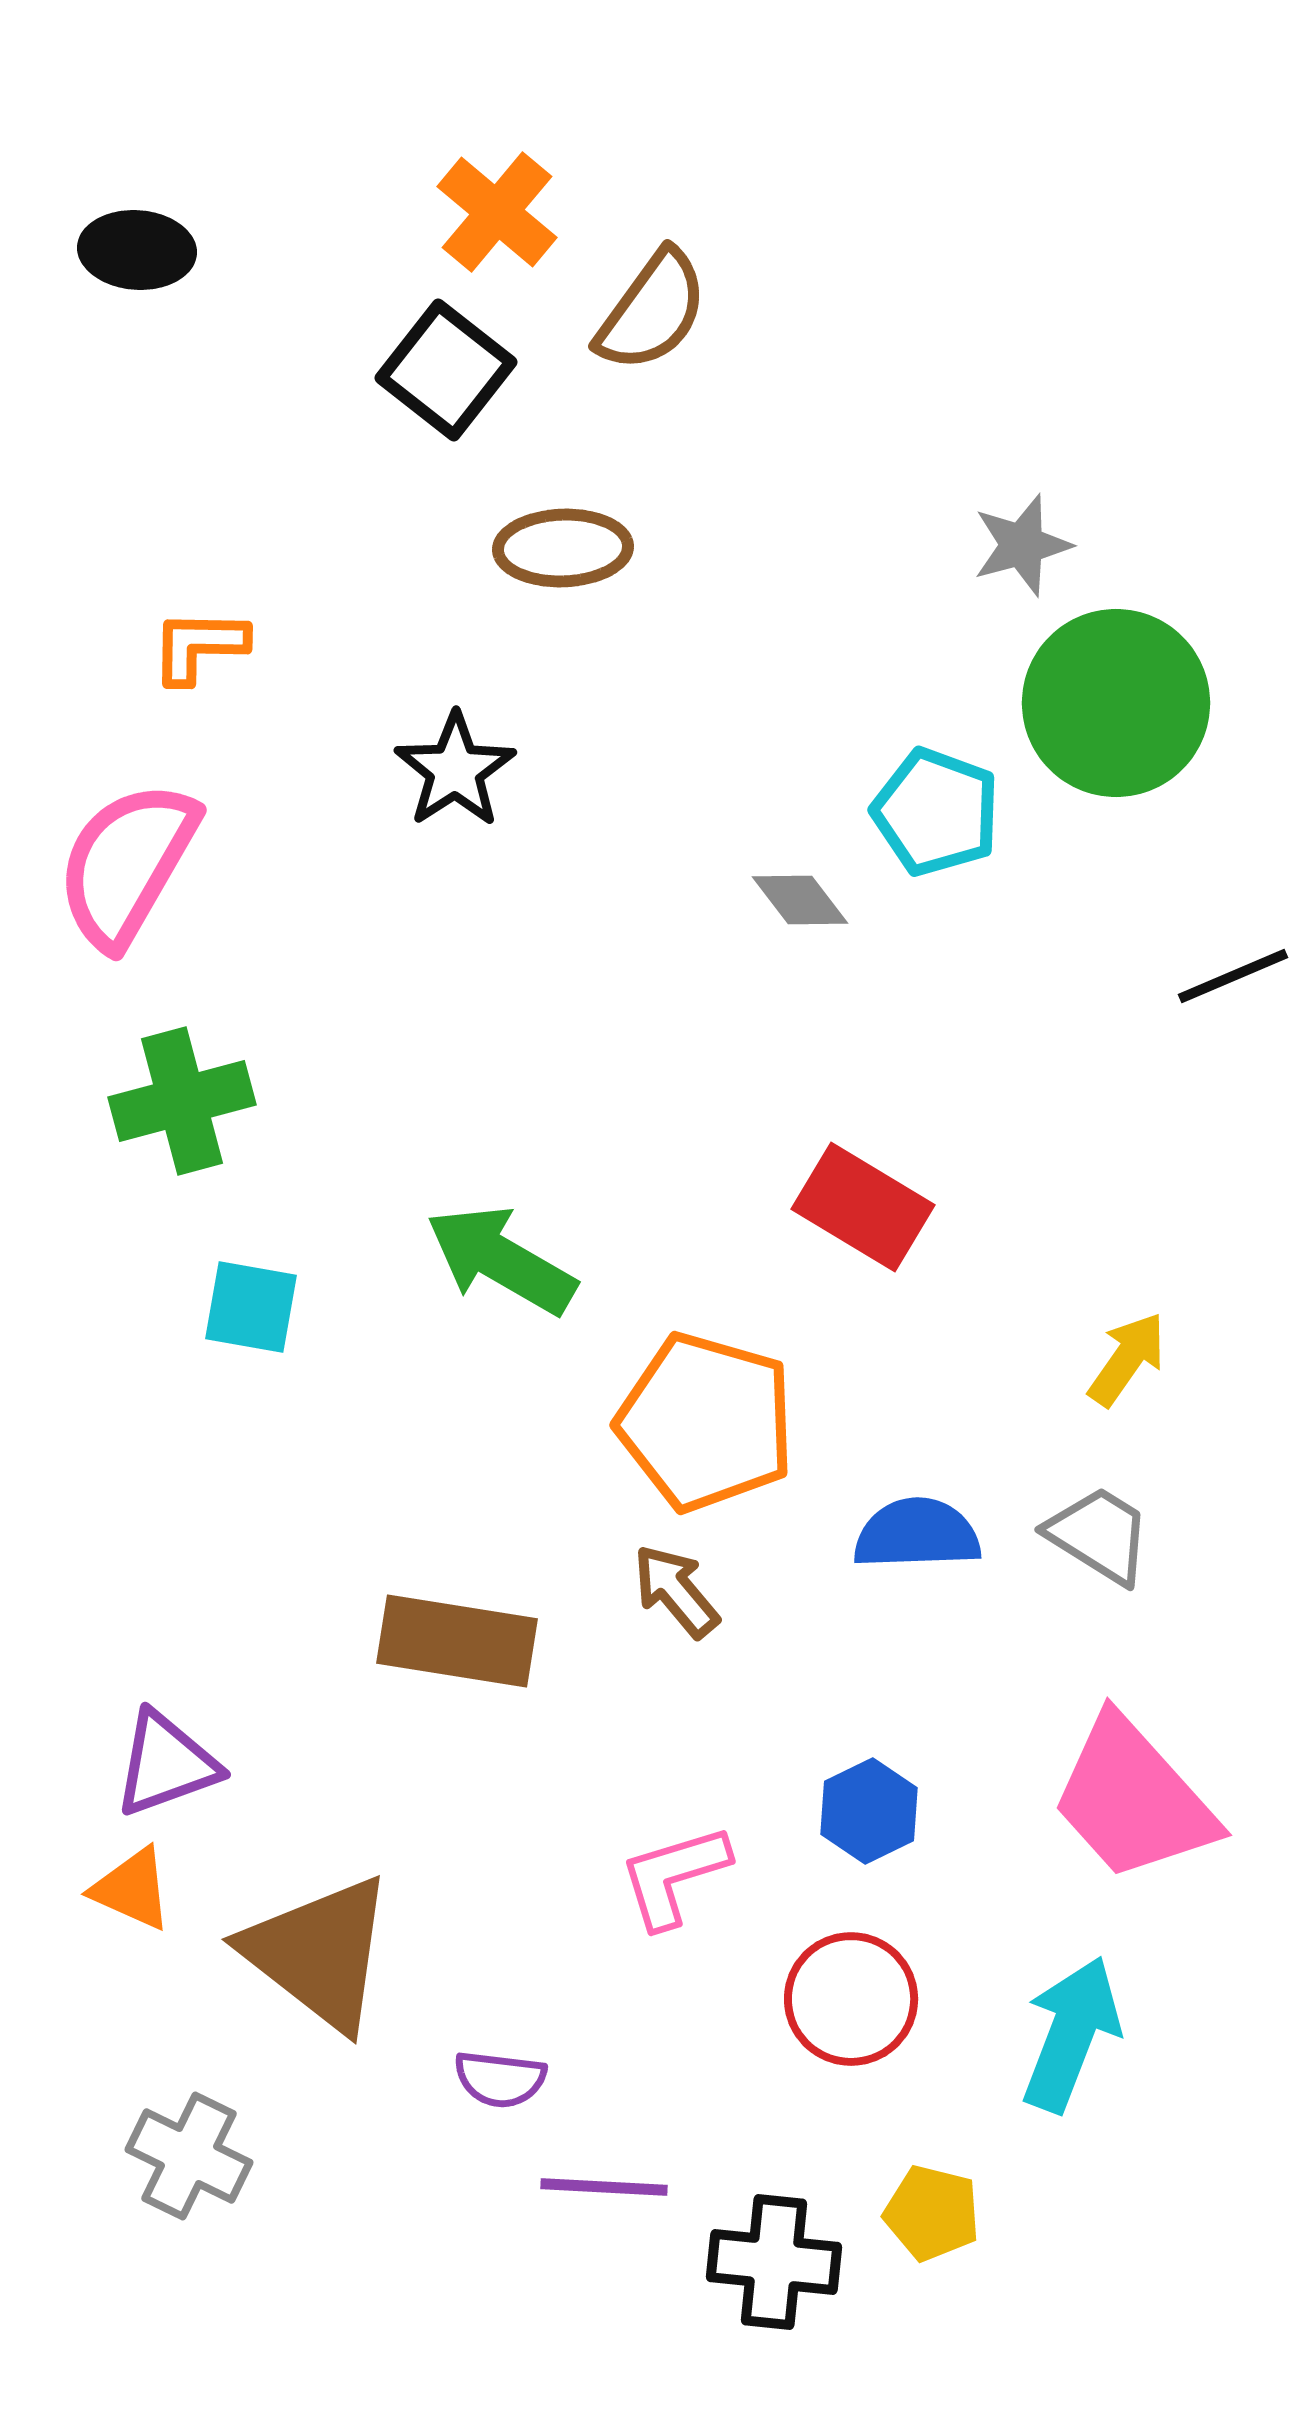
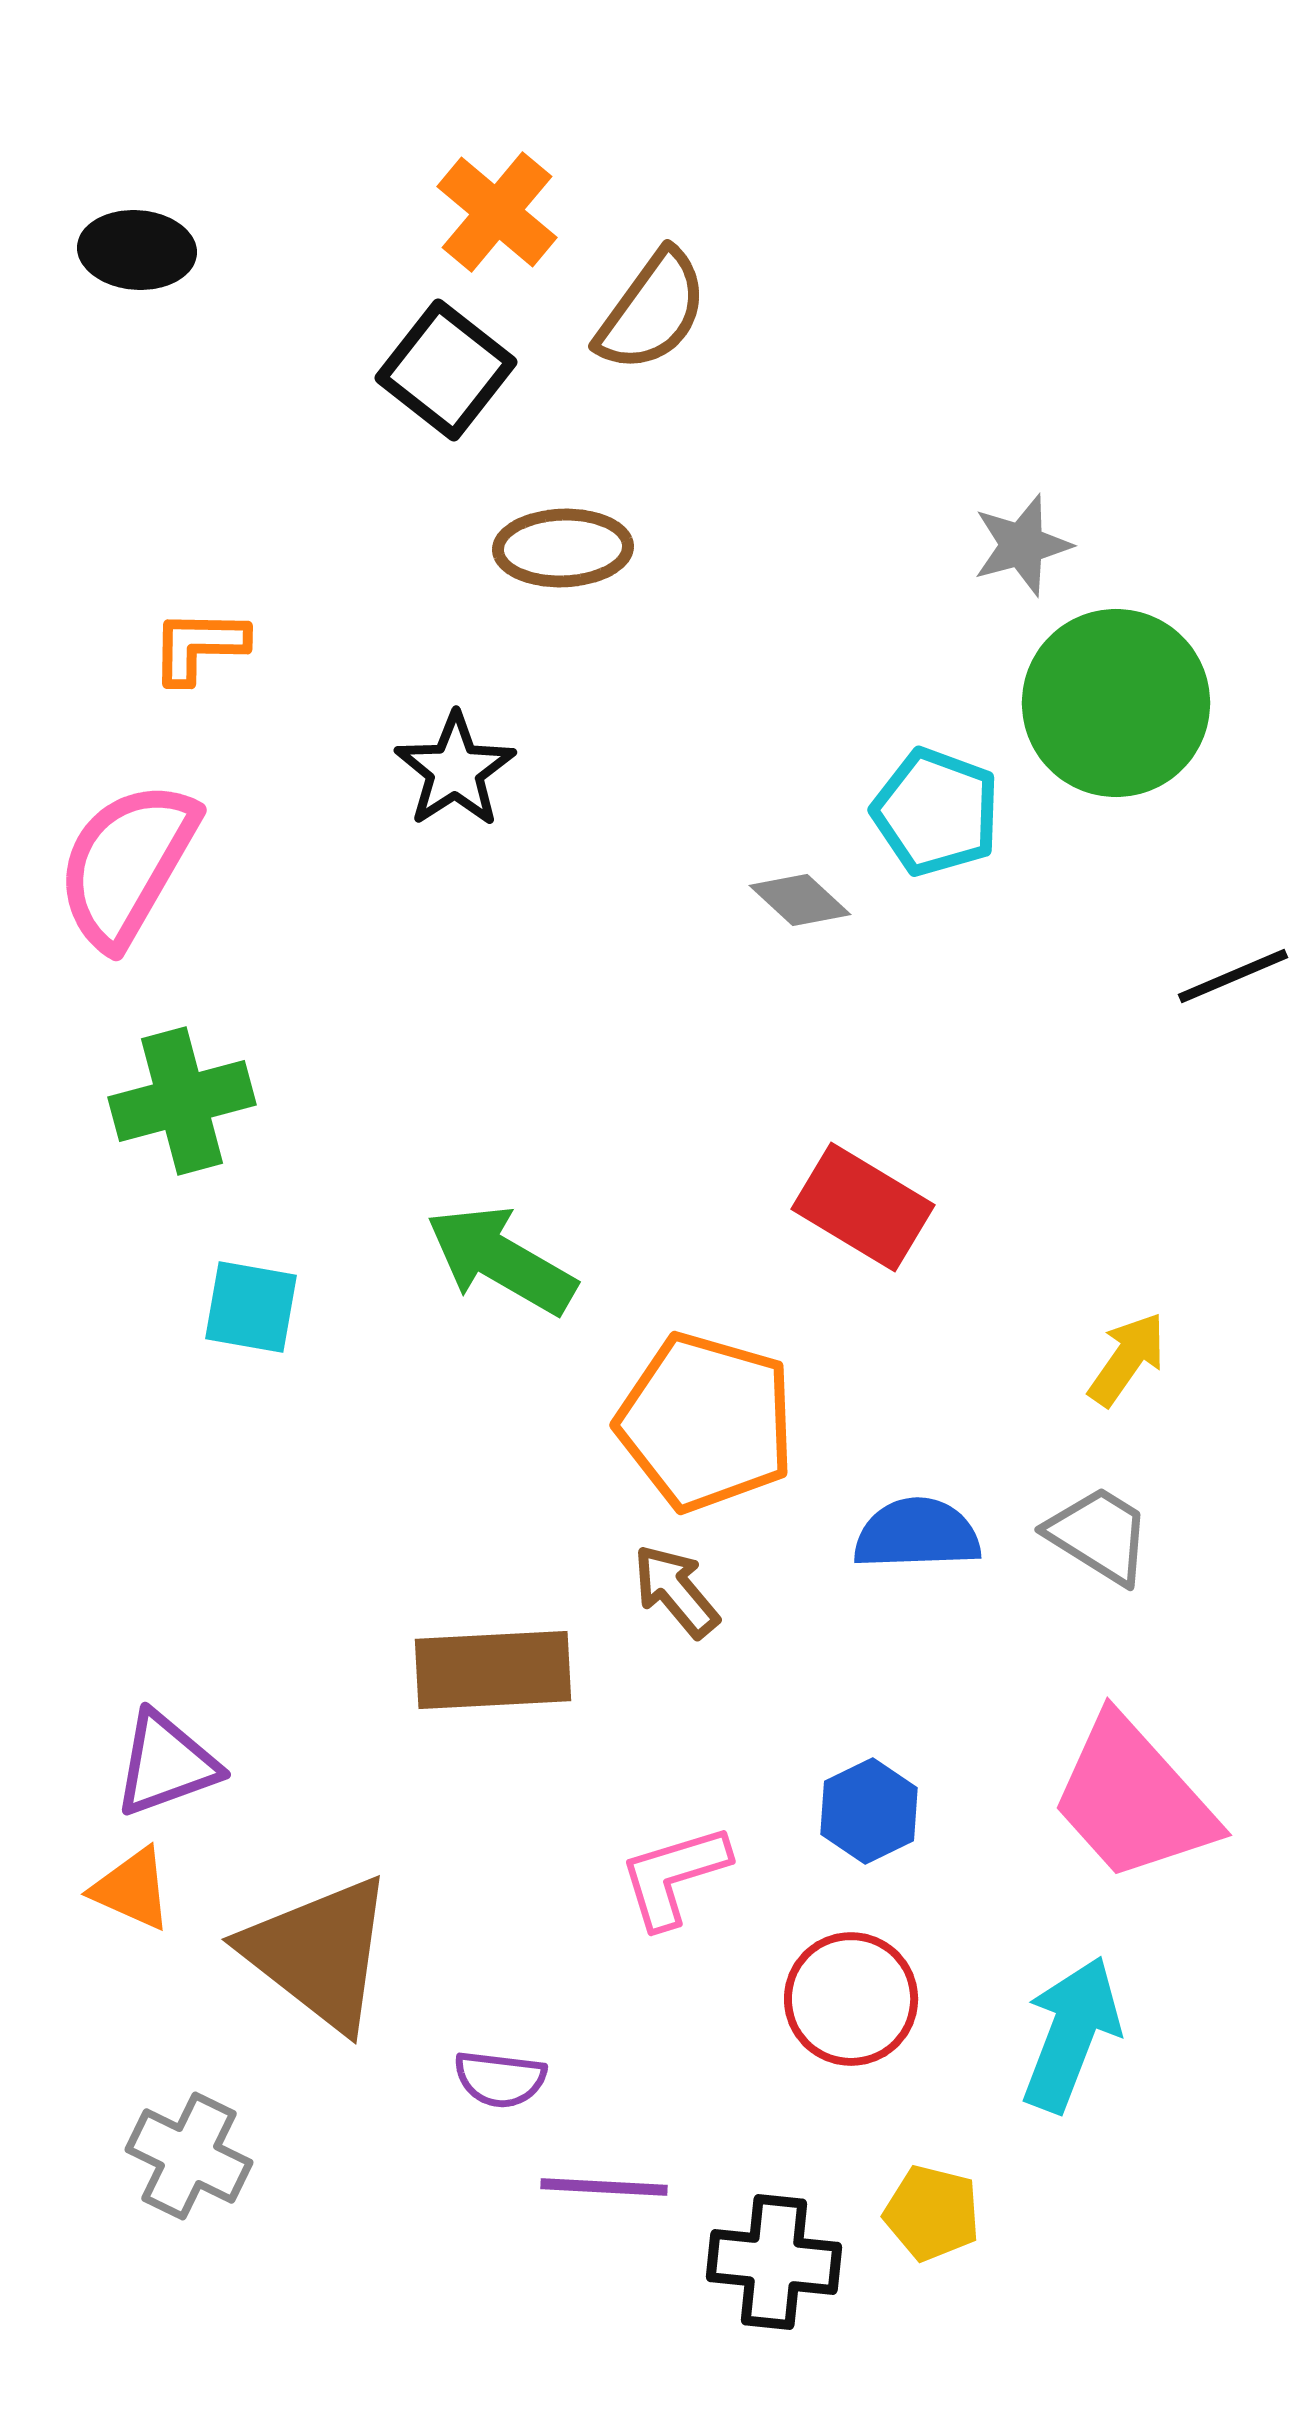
gray diamond: rotated 10 degrees counterclockwise
brown rectangle: moved 36 px right, 29 px down; rotated 12 degrees counterclockwise
